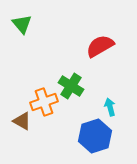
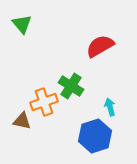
brown triangle: rotated 18 degrees counterclockwise
